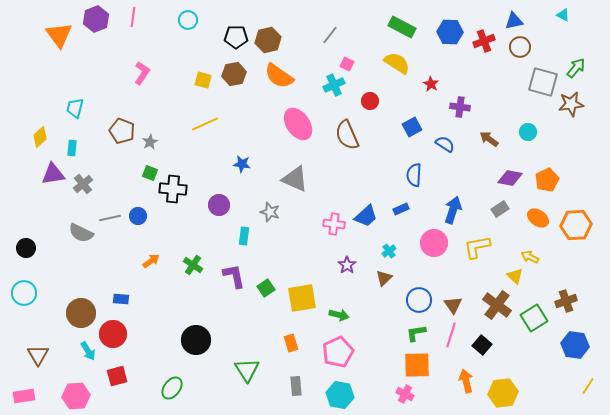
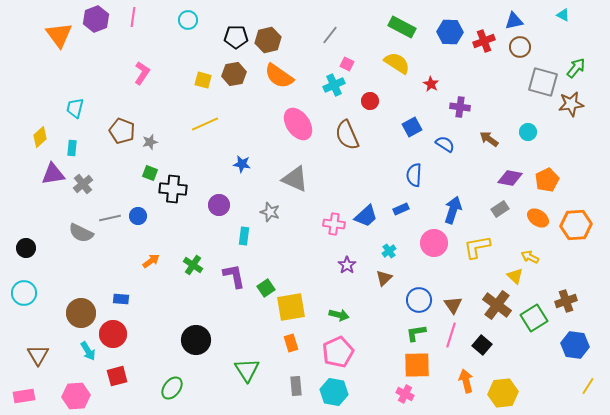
gray star at (150, 142): rotated 14 degrees clockwise
yellow square at (302, 298): moved 11 px left, 9 px down
cyan hexagon at (340, 395): moved 6 px left, 3 px up
